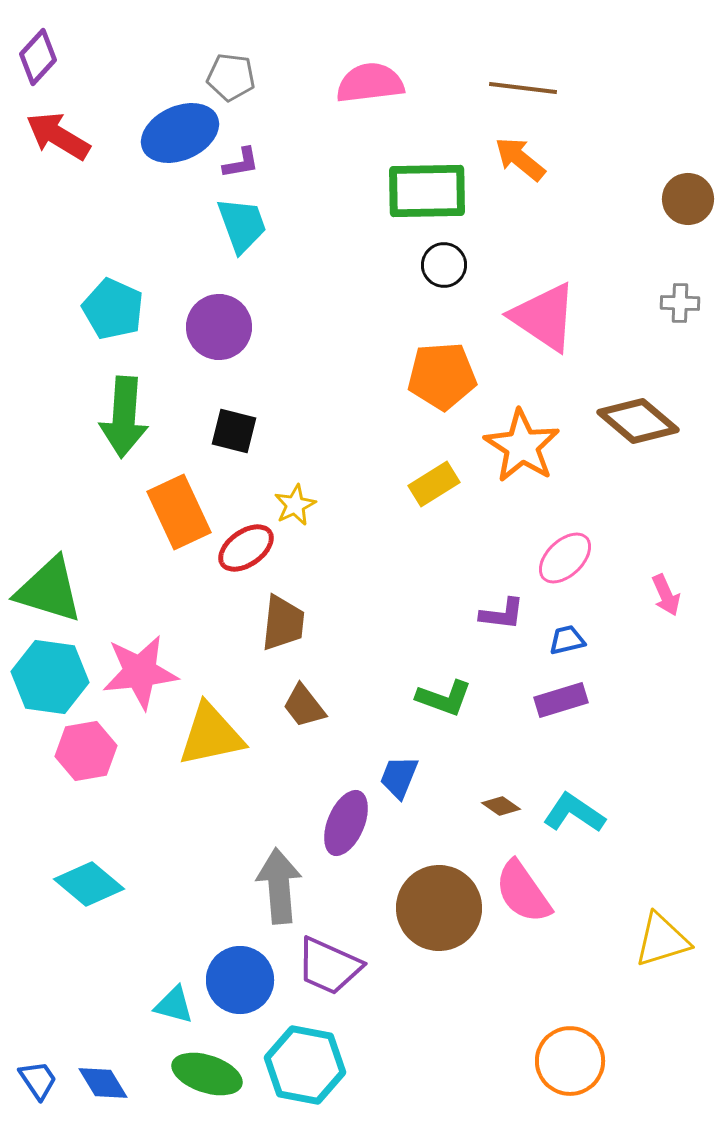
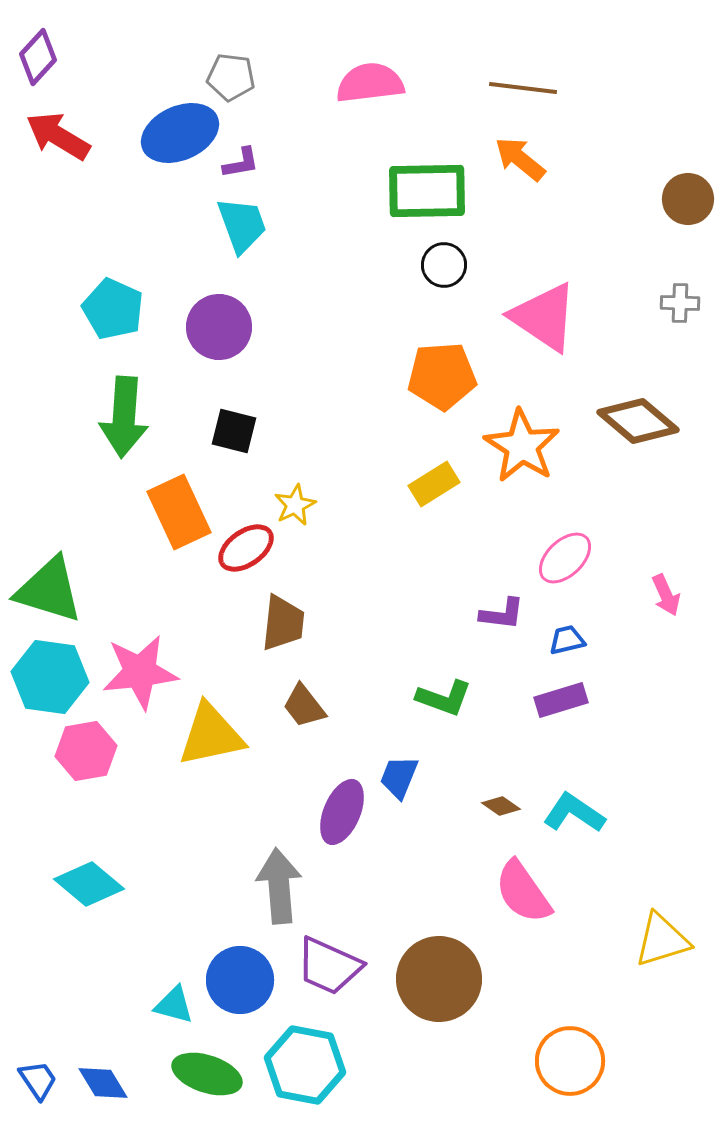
purple ellipse at (346, 823): moved 4 px left, 11 px up
brown circle at (439, 908): moved 71 px down
